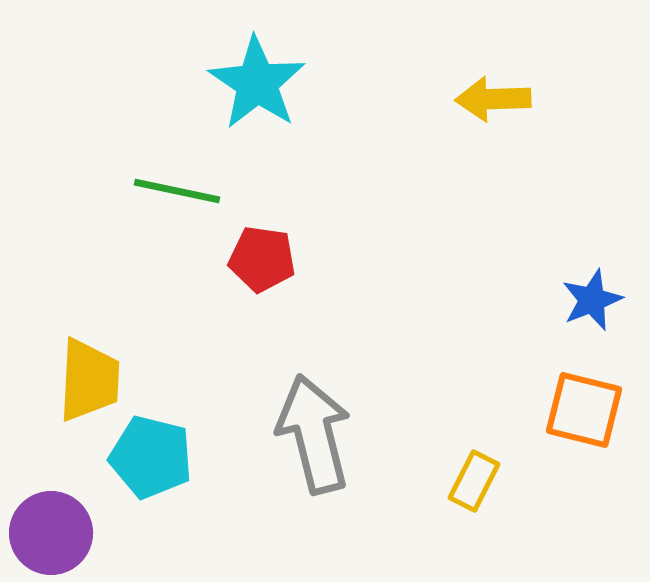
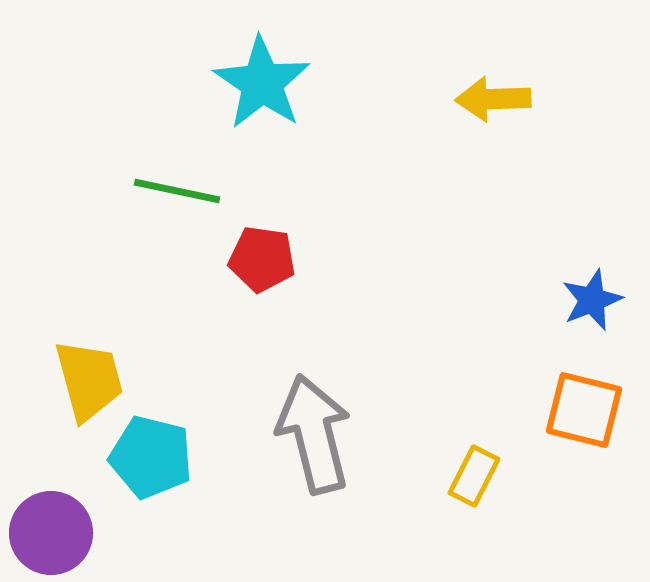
cyan star: moved 5 px right
yellow trapezoid: rotated 18 degrees counterclockwise
yellow rectangle: moved 5 px up
